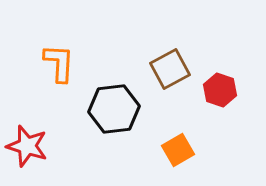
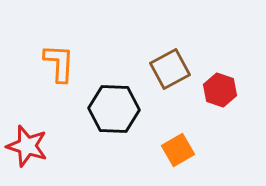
black hexagon: rotated 9 degrees clockwise
